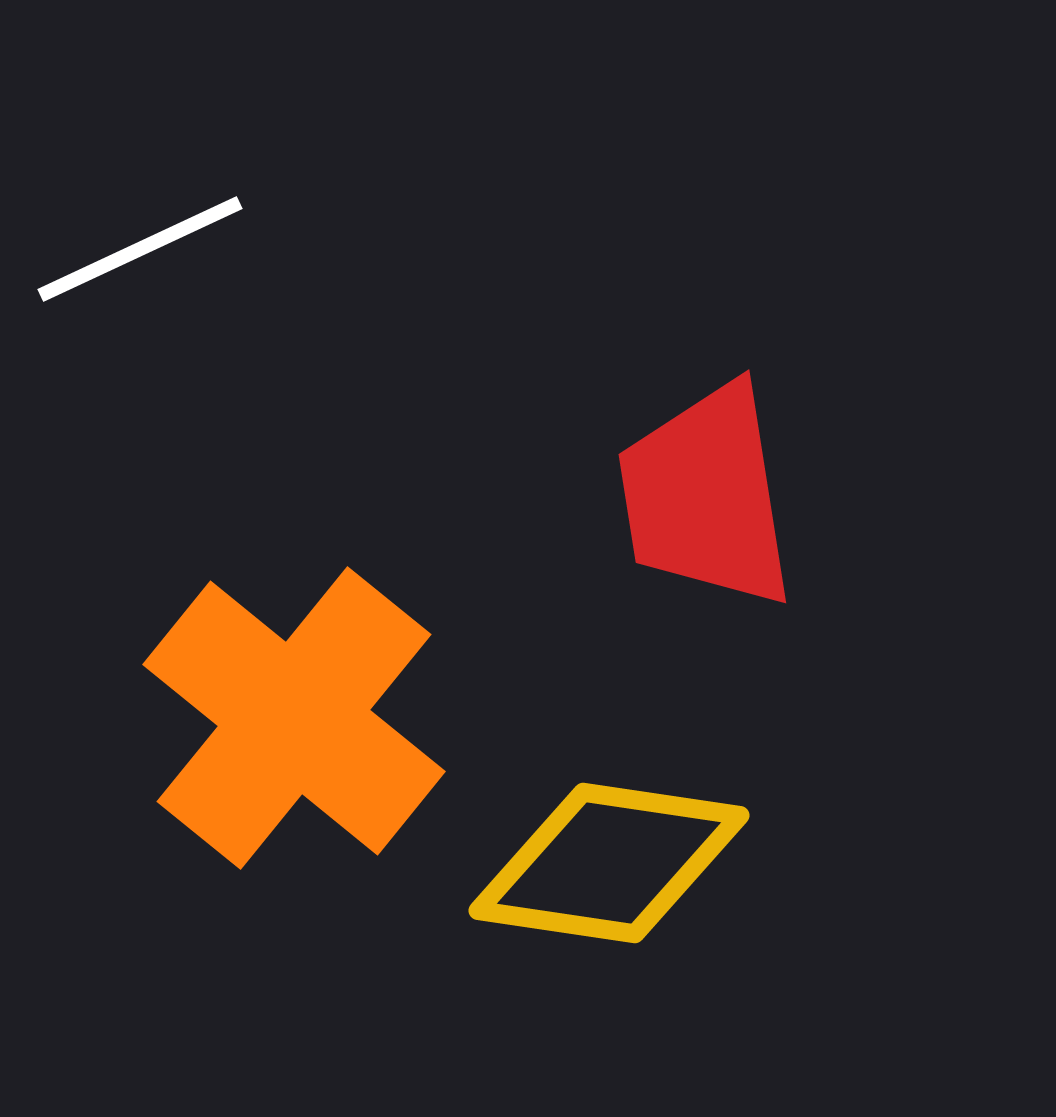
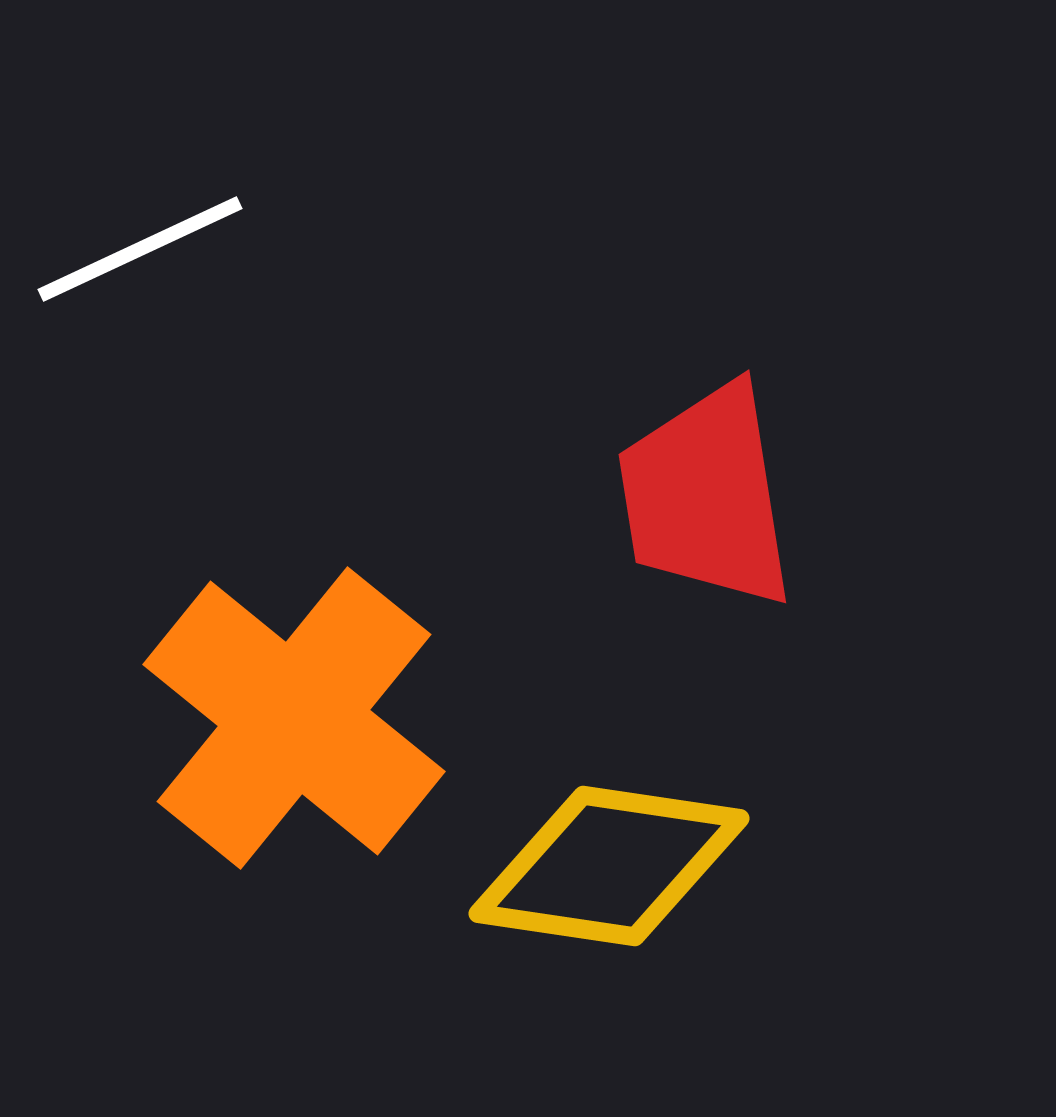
yellow diamond: moved 3 px down
